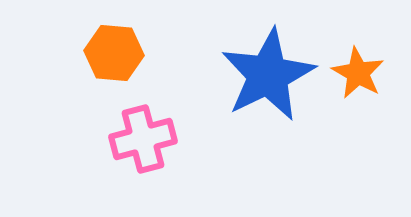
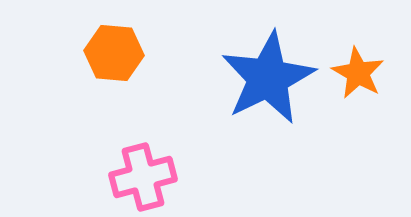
blue star: moved 3 px down
pink cross: moved 38 px down
